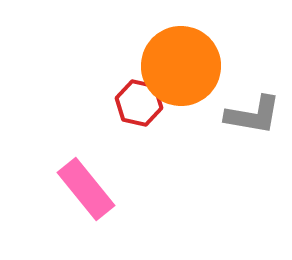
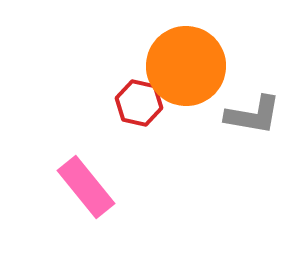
orange circle: moved 5 px right
pink rectangle: moved 2 px up
